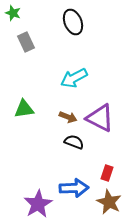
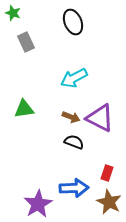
brown arrow: moved 3 px right
